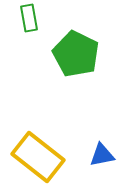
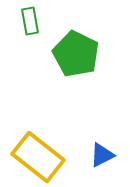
green rectangle: moved 1 px right, 3 px down
blue triangle: rotated 16 degrees counterclockwise
